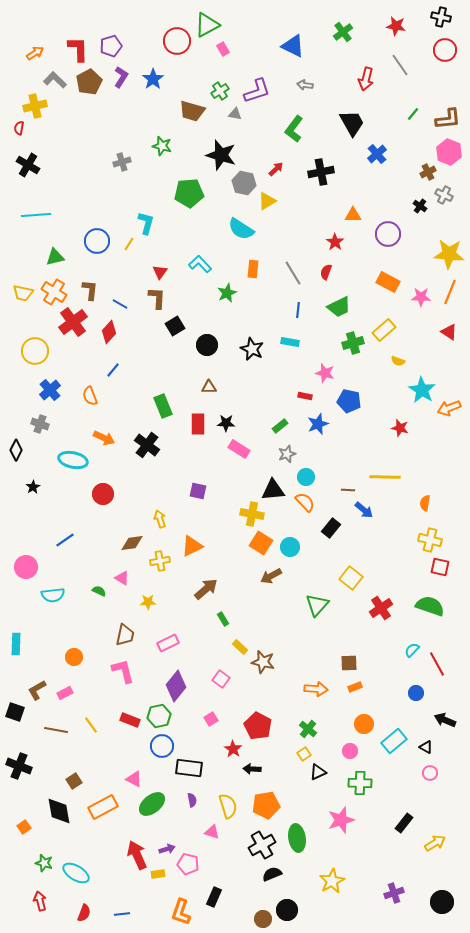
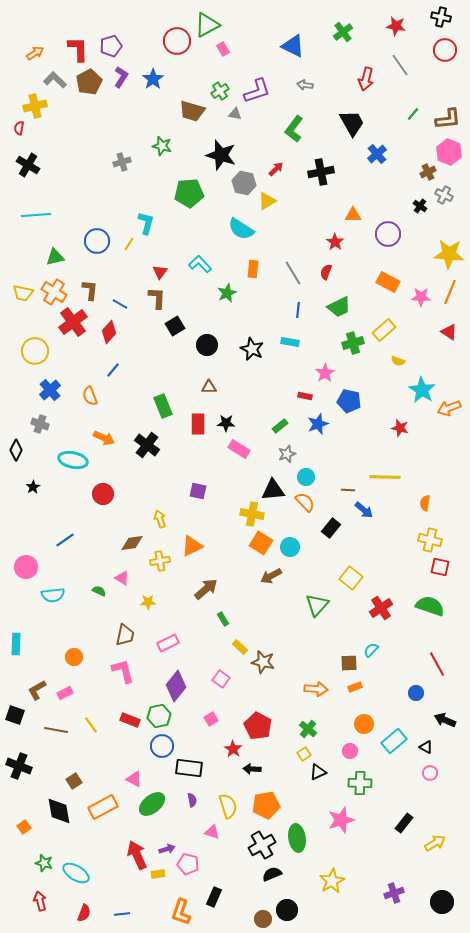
pink star at (325, 373): rotated 24 degrees clockwise
cyan semicircle at (412, 650): moved 41 px left
black square at (15, 712): moved 3 px down
